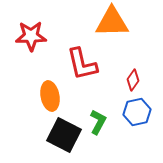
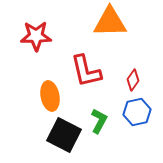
orange triangle: moved 2 px left
red star: moved 5 px right
red L-shape: moved 4 px right, 7 px down
green L-shape: moved 1 px right, 1 px up
